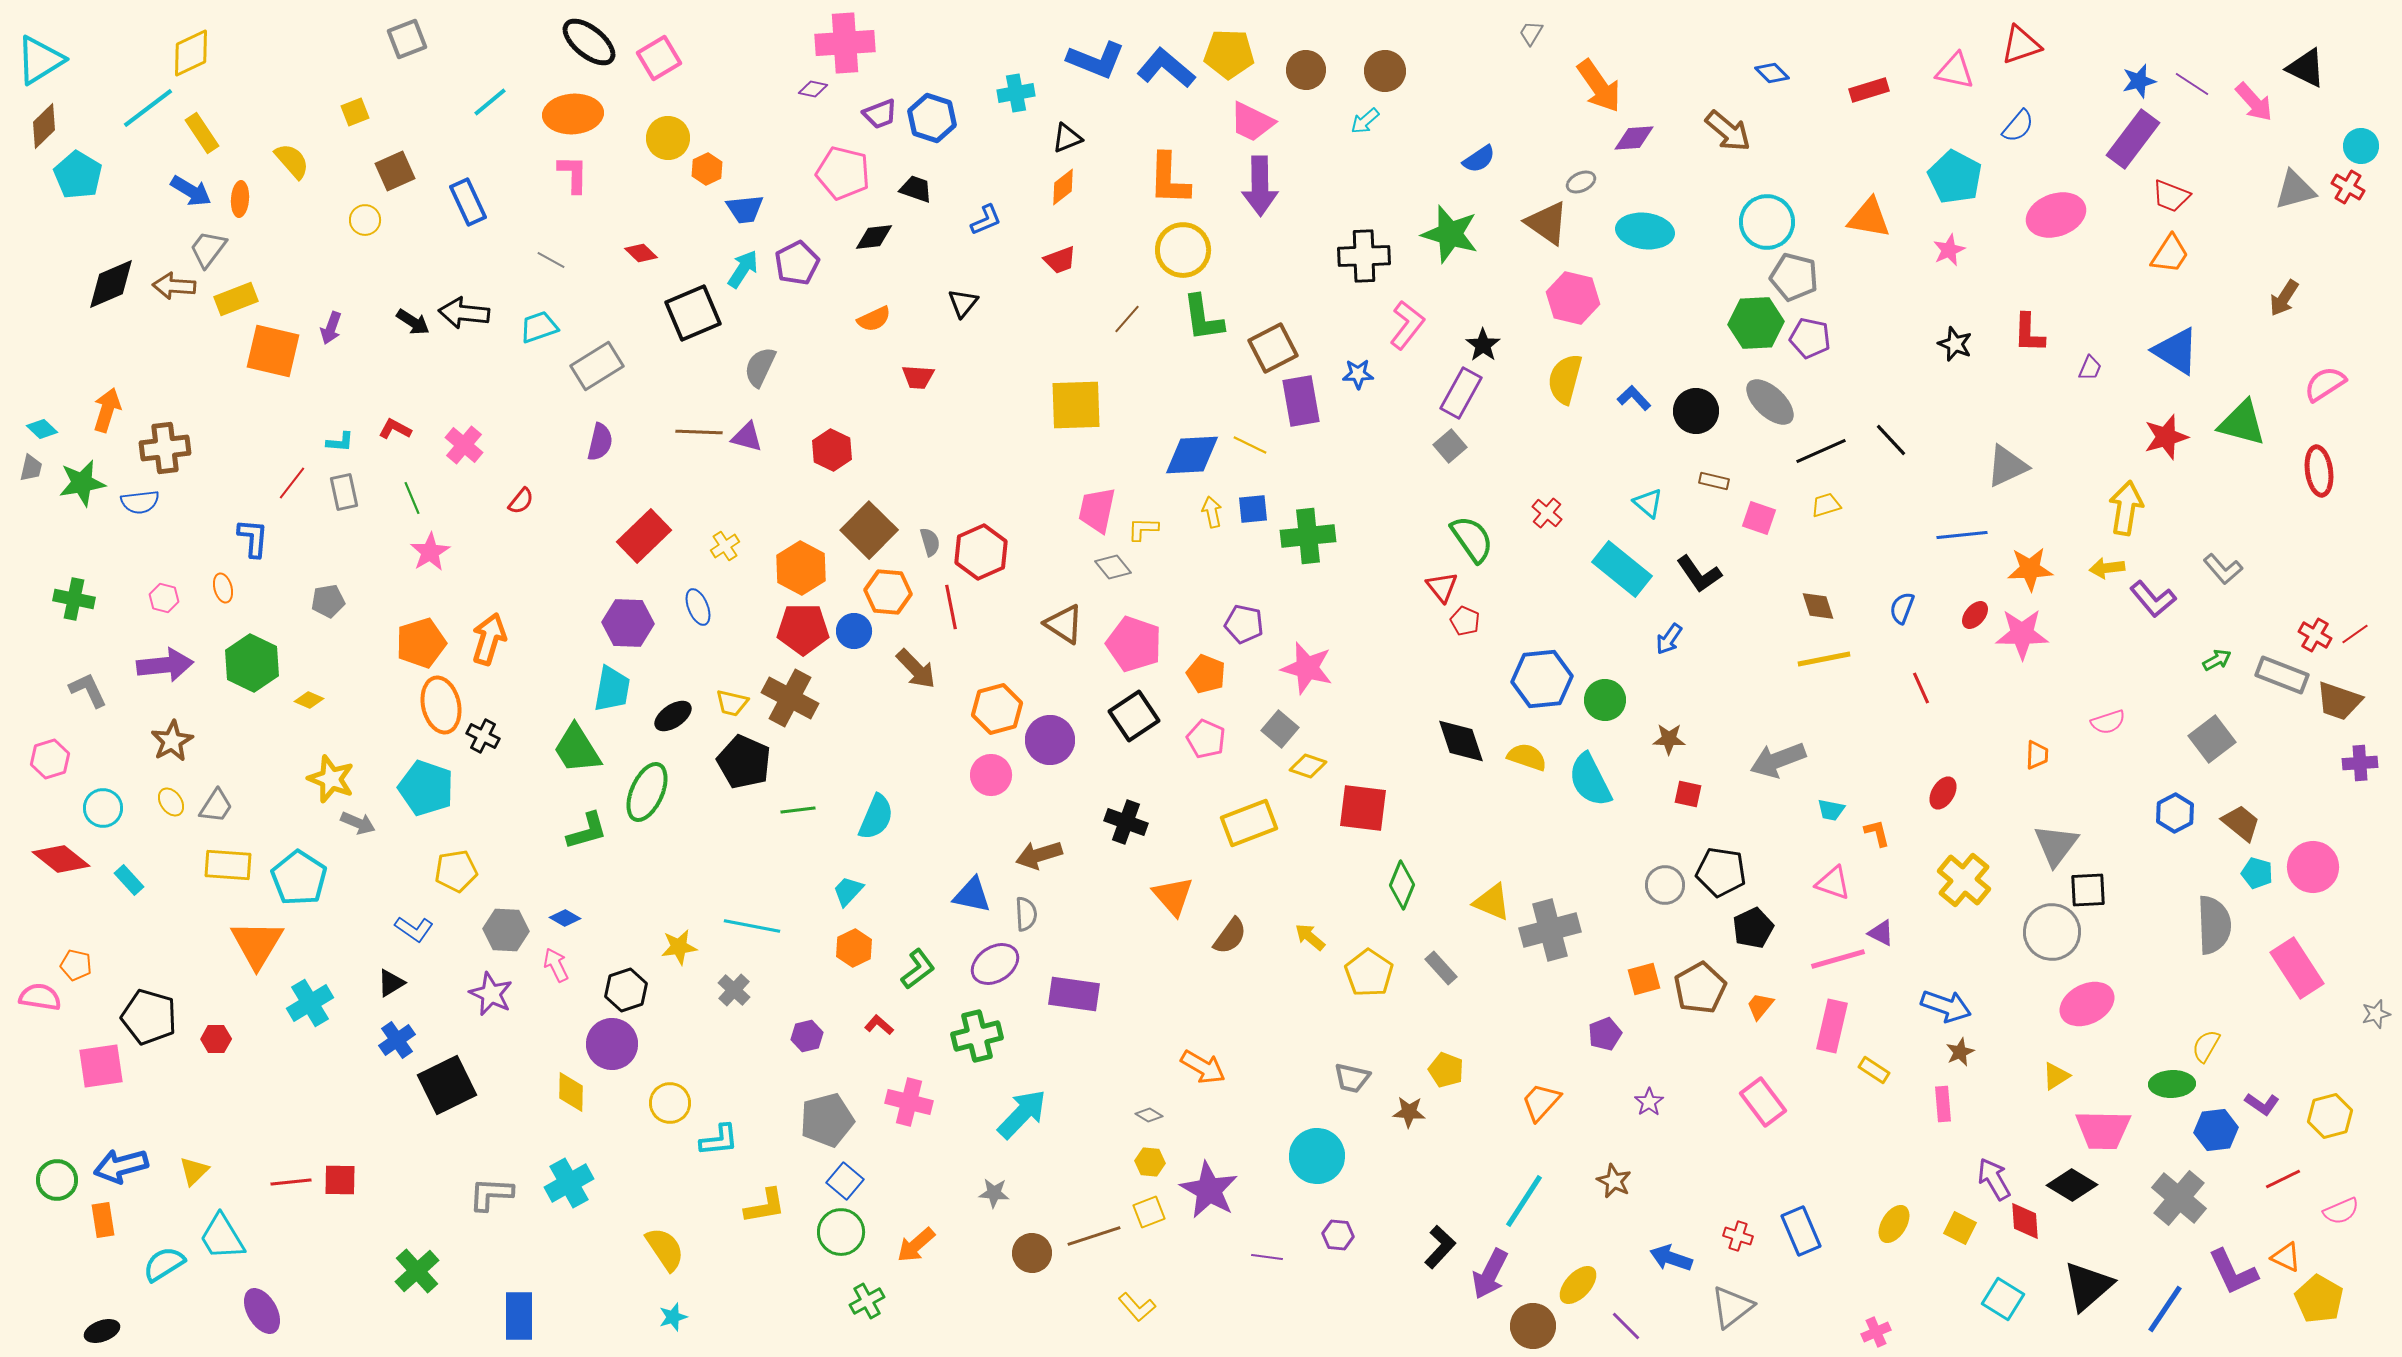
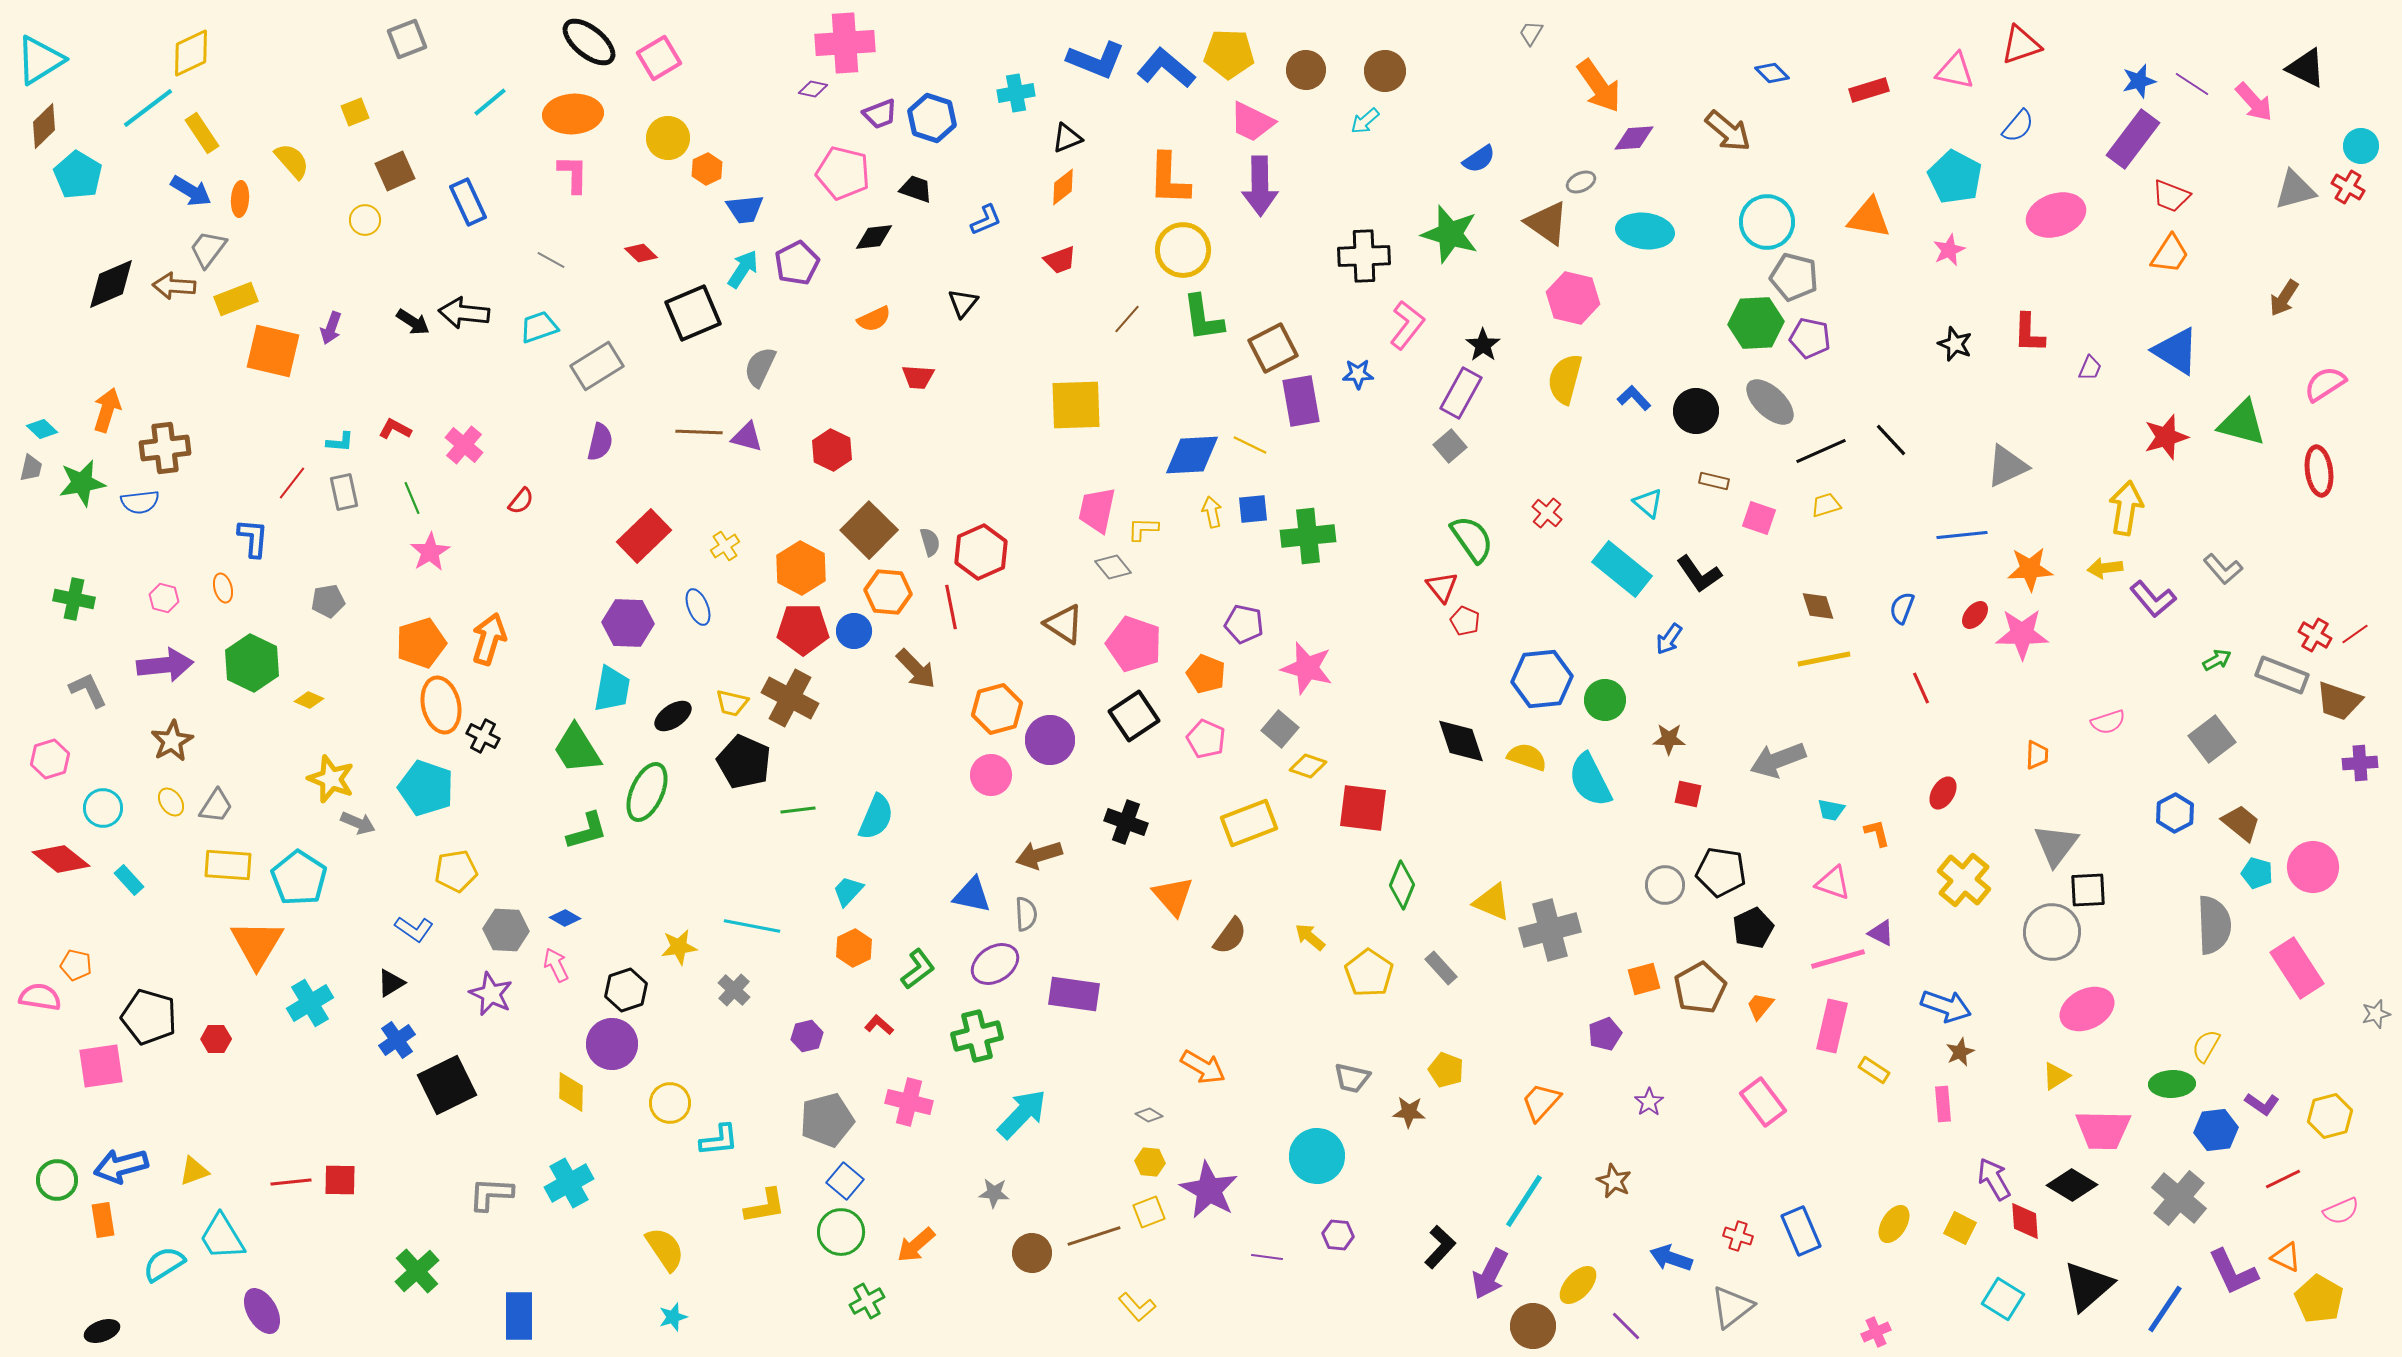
yellow arrow at (2107, 568): moved 2 px left
pink ellipse at (2087, 1004): moved 5 px down
yellow triangle at (194, 1171): rotated 24 degrees clockwise
